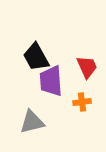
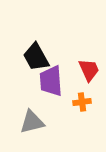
red trapezoid: moved 2 px right, 3 px down
